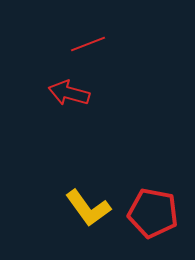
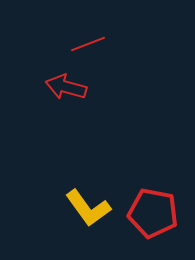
red arrow: moved 3 px left, 6 px up
